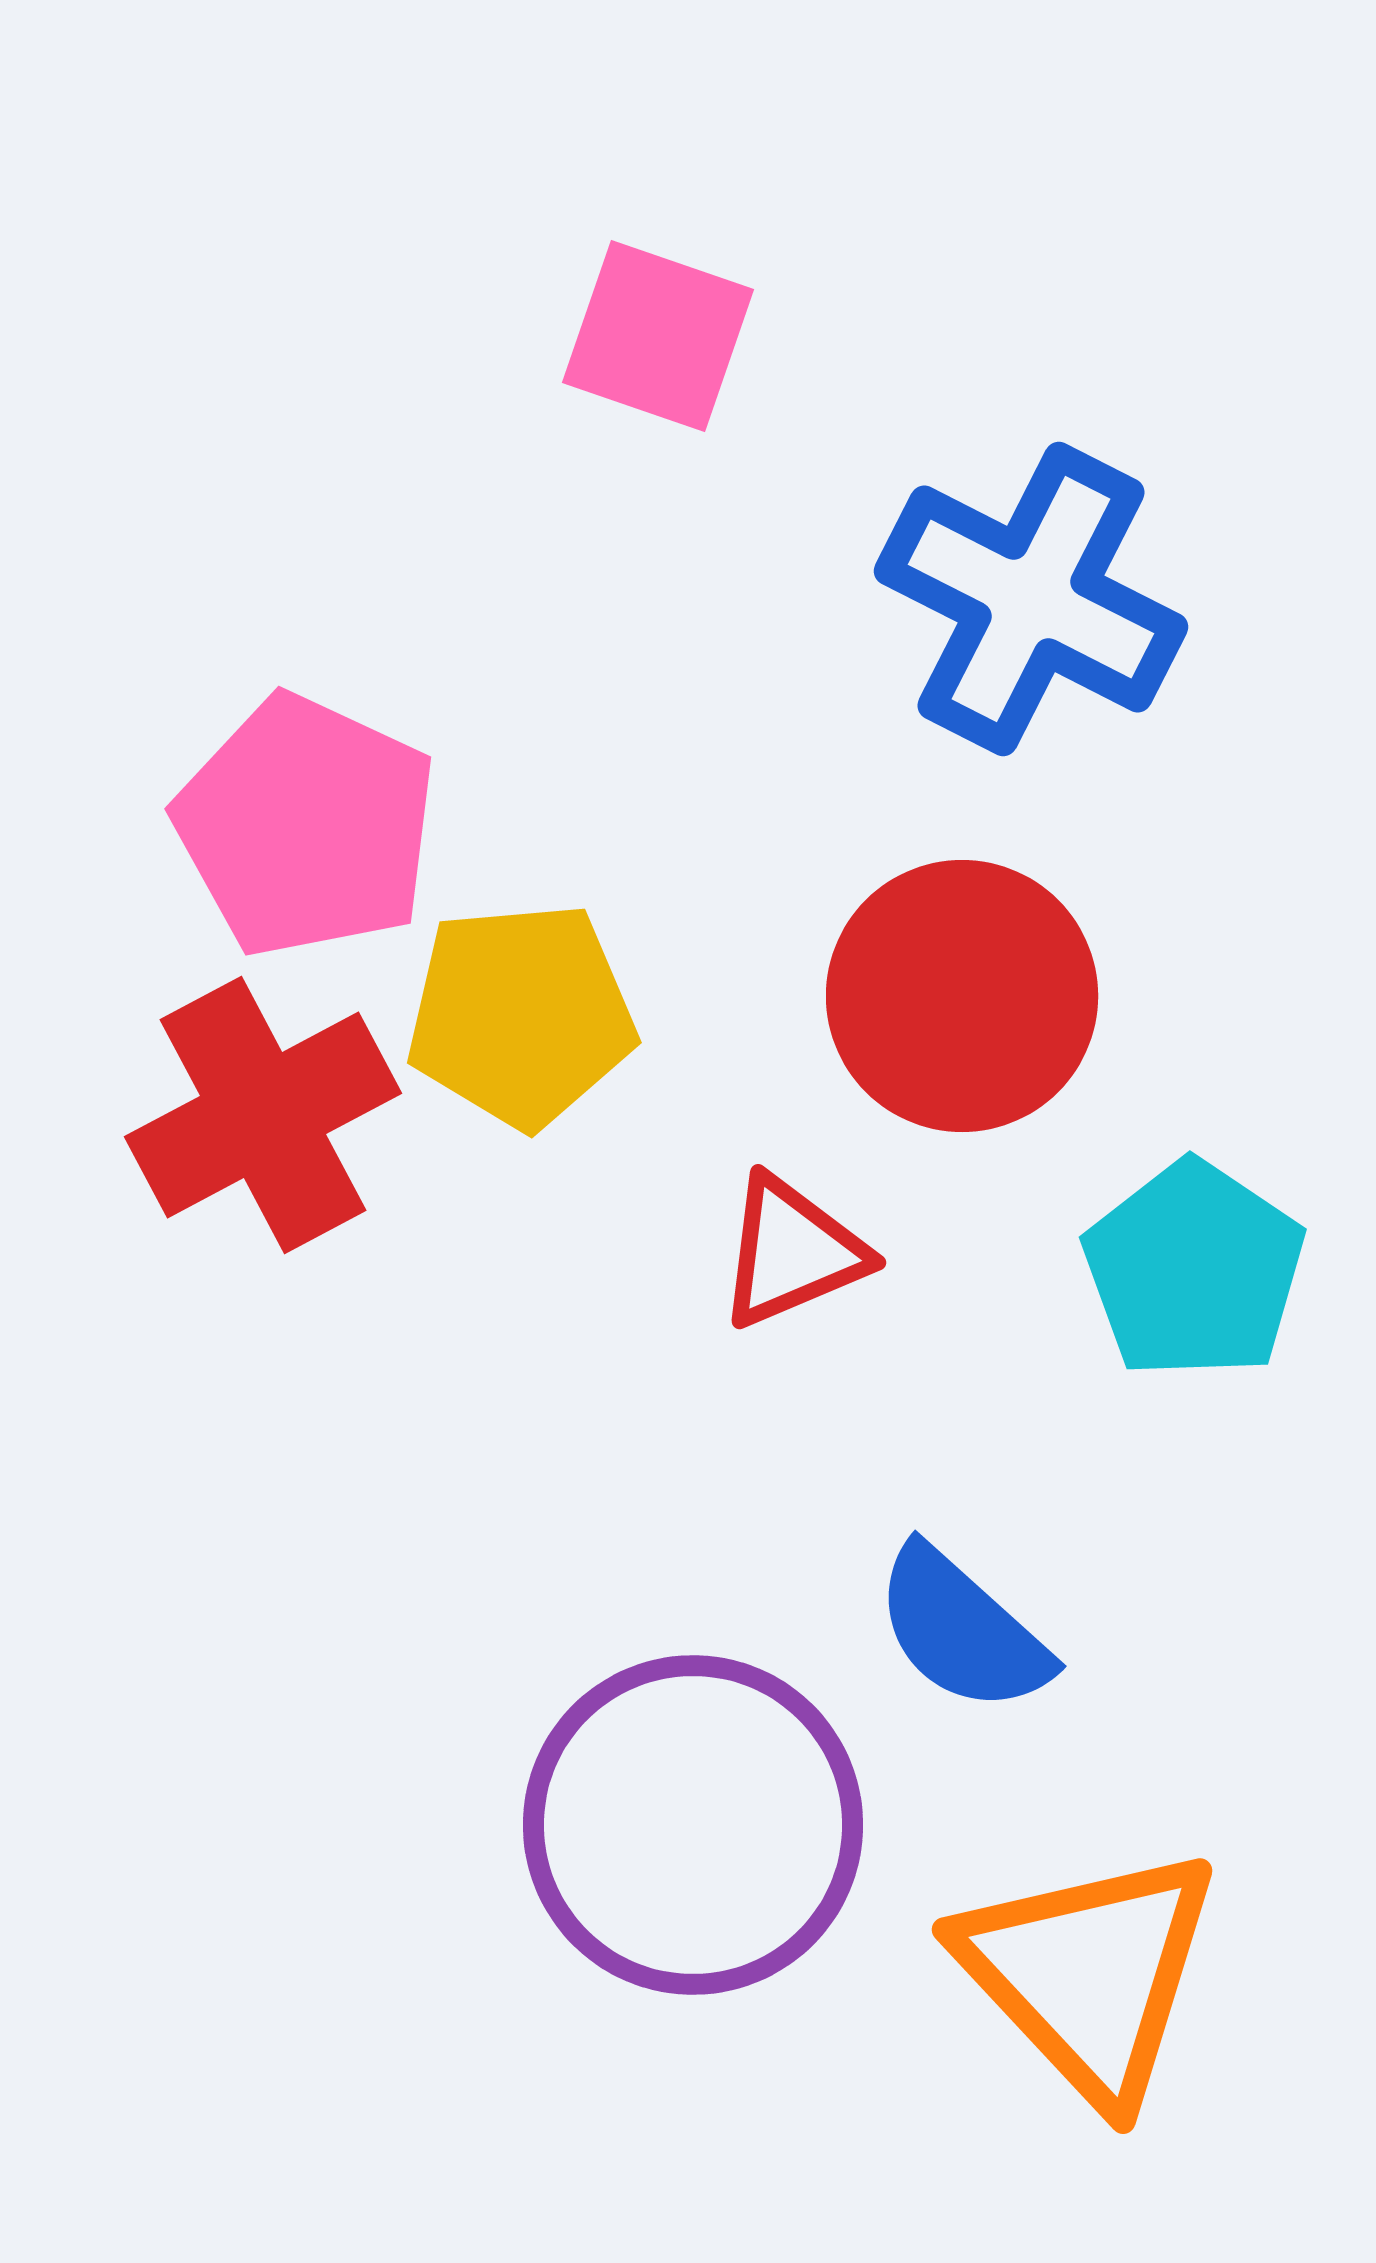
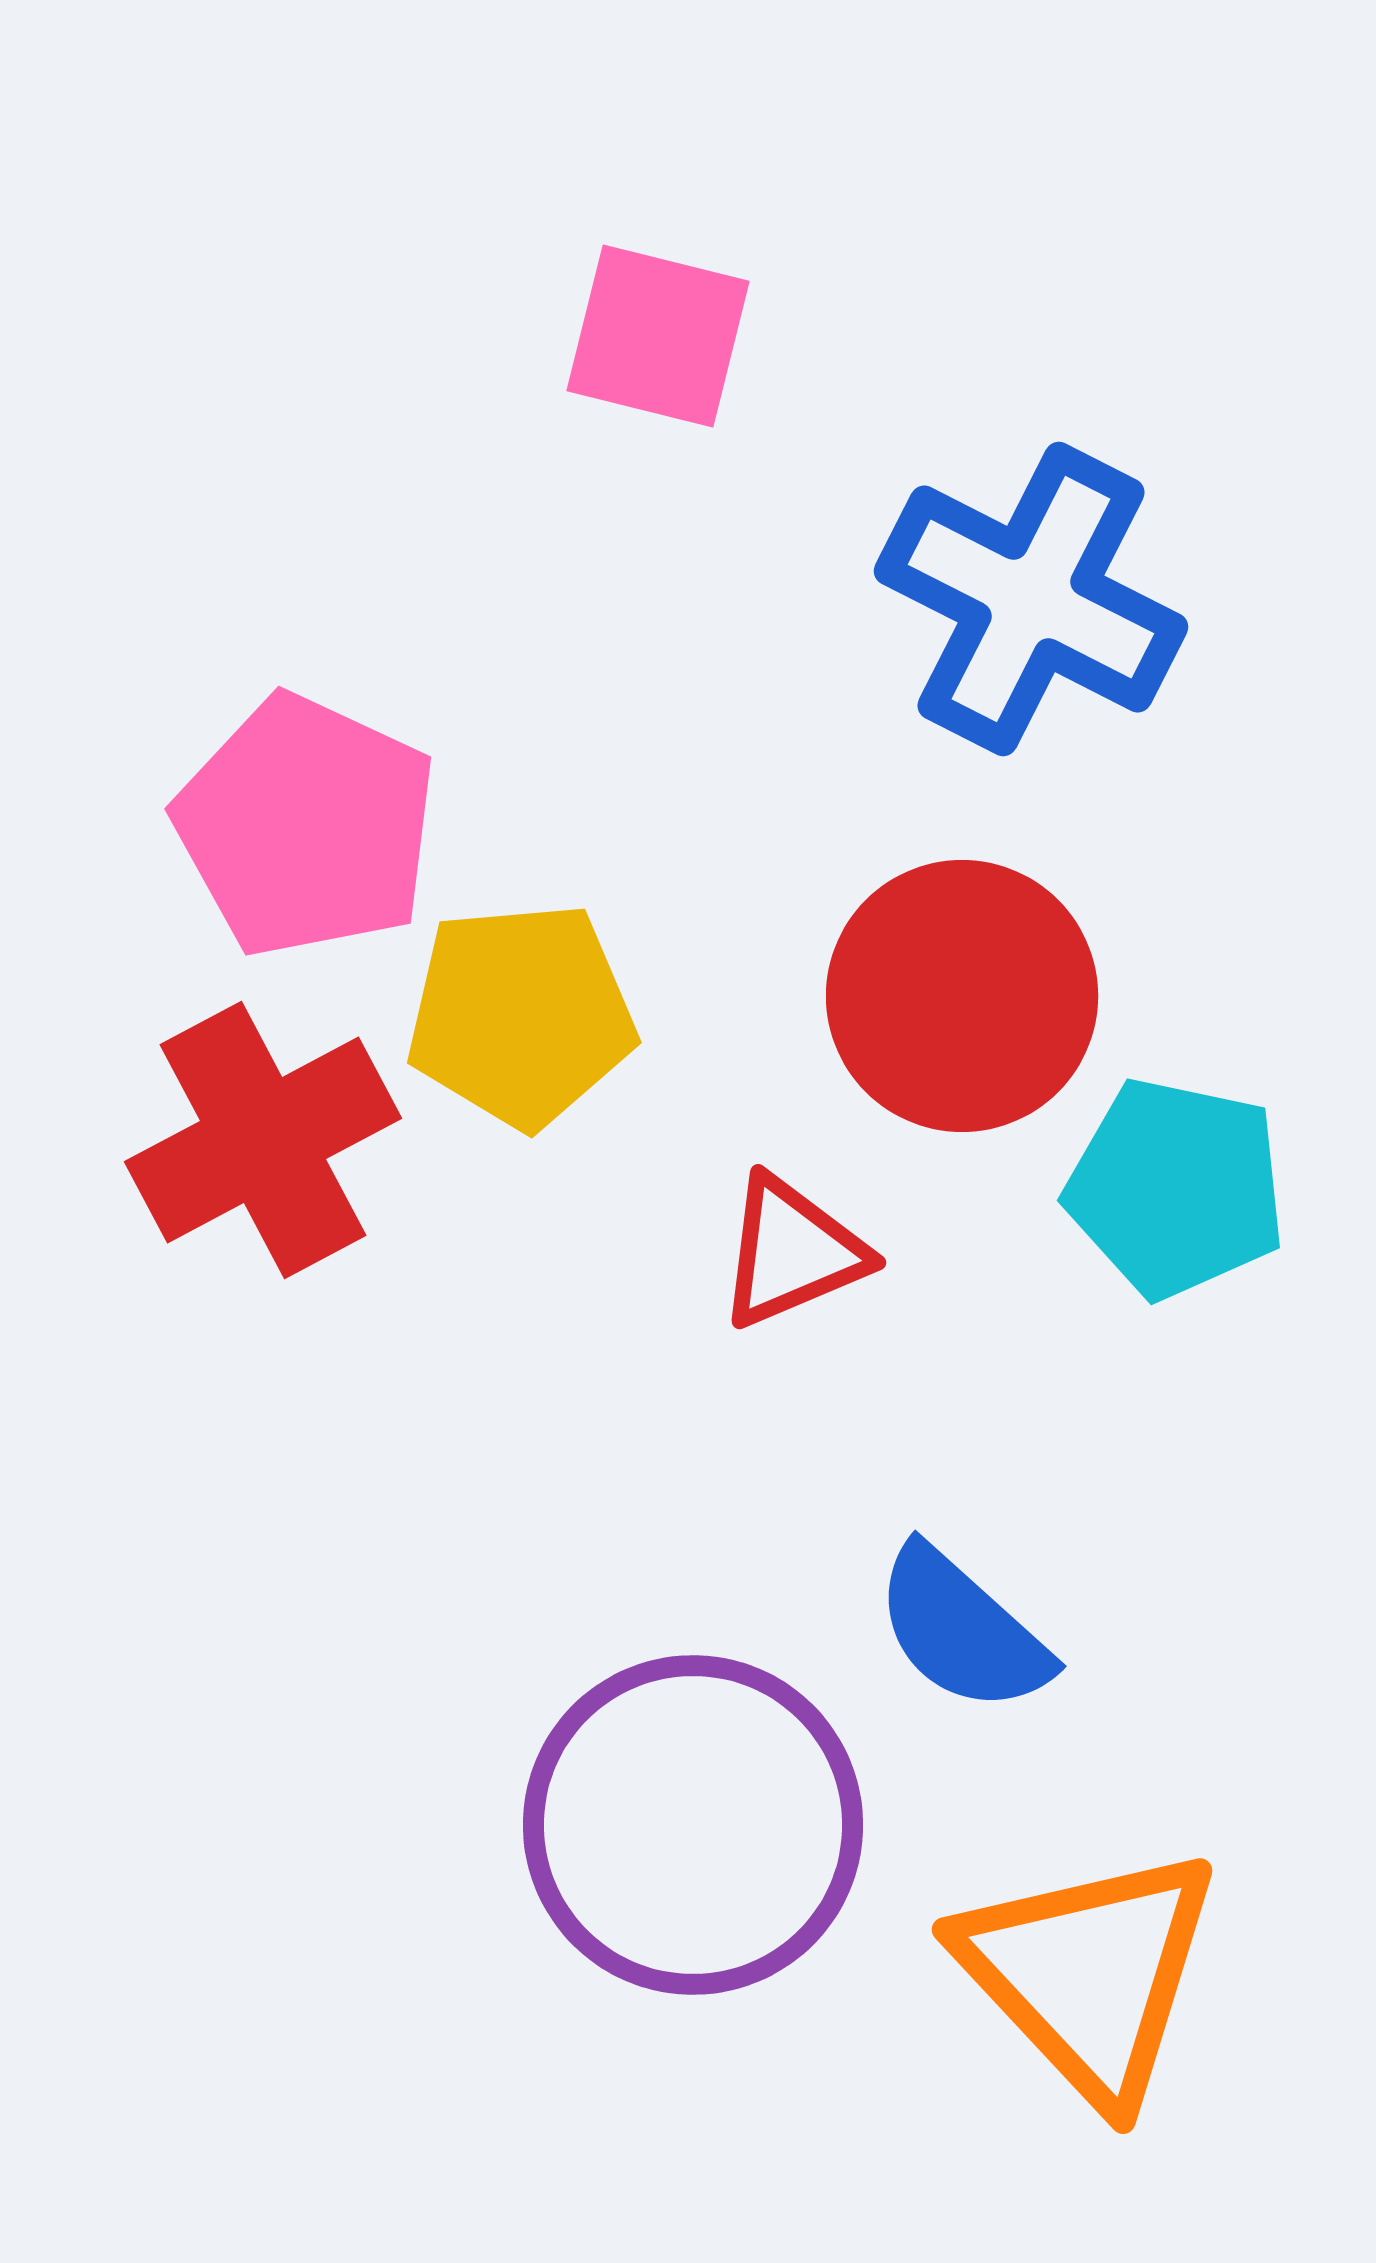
pink square: rotated 5 degrees counterclockwise
red cross: moved 25 px down
cyan pentagon: moved 18 px left, 82 px up; rotated 22 degrees counterclockwise
